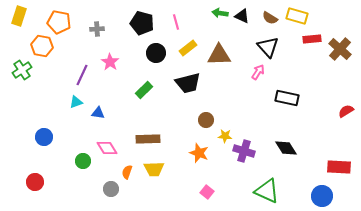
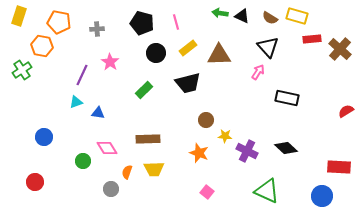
black diamond at (286, 148): rotated 15 degrees counterclockwise
purple cross at (244, 151): moved 3 px right; rotated 10 degrees clockwise
